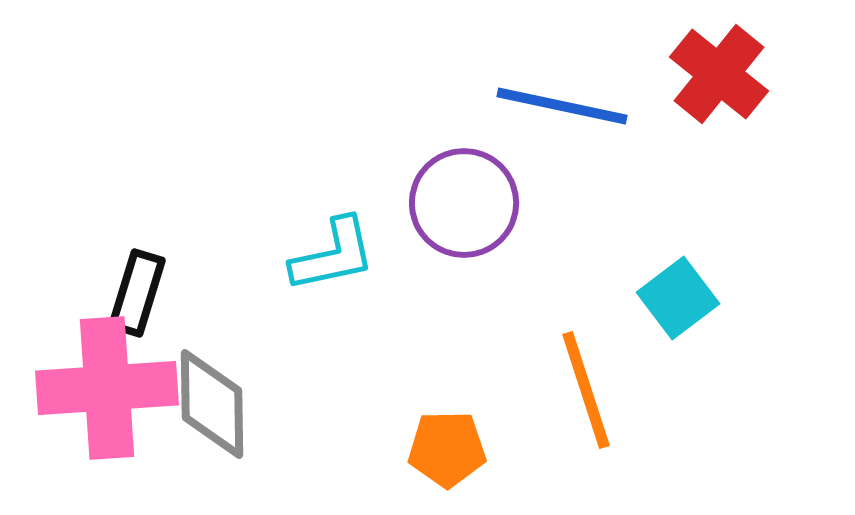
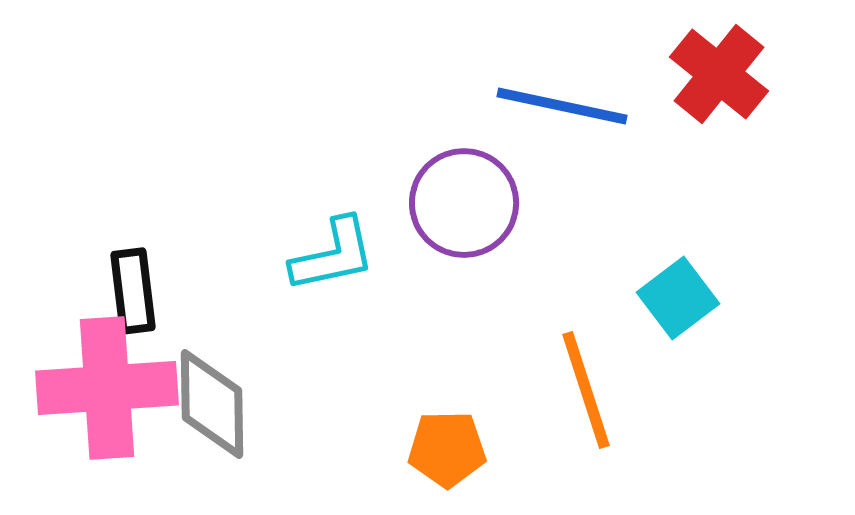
black rectangle: moved 4 px left, 2 px up; rotated 24 degrees counterclockwise
